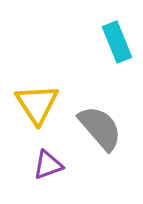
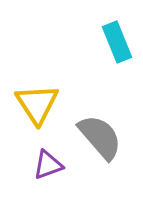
gray semicircle: moved 9 px down
